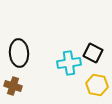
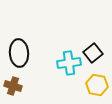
black square: rotated 24 degrees clockwise
